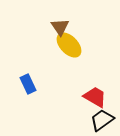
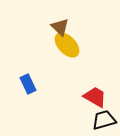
brown triangle: rotated 12 degrees counterclockwise
yellow ellipse: moved 2 px left
black trapezoid: moved 2 px right; rotated 20 degrees clockwise
